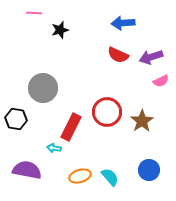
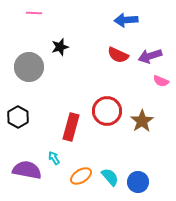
blue arrow: moved 3 px right, 3 px up
black star: moved 17 px down
purple arrow: moved 1 px left, 1 px up
pink semicircle: rotated 49 degrees clockwise
gray circle: moved 14 px left, 21 px up
red circle: moved 1 px up
black hexagon: moved 2 px right, 2 px up; rotated 20 degrees clockwise
red rectangle: rotated 12 degrees counterclockwise
cyan arrow: moved 10 px down; rotated 48 degrees clockwise
blue circle: moved 11 px left, 12 px down
orange ellipse: moved 1 px right; rotated 15 degrees counterclockwise
